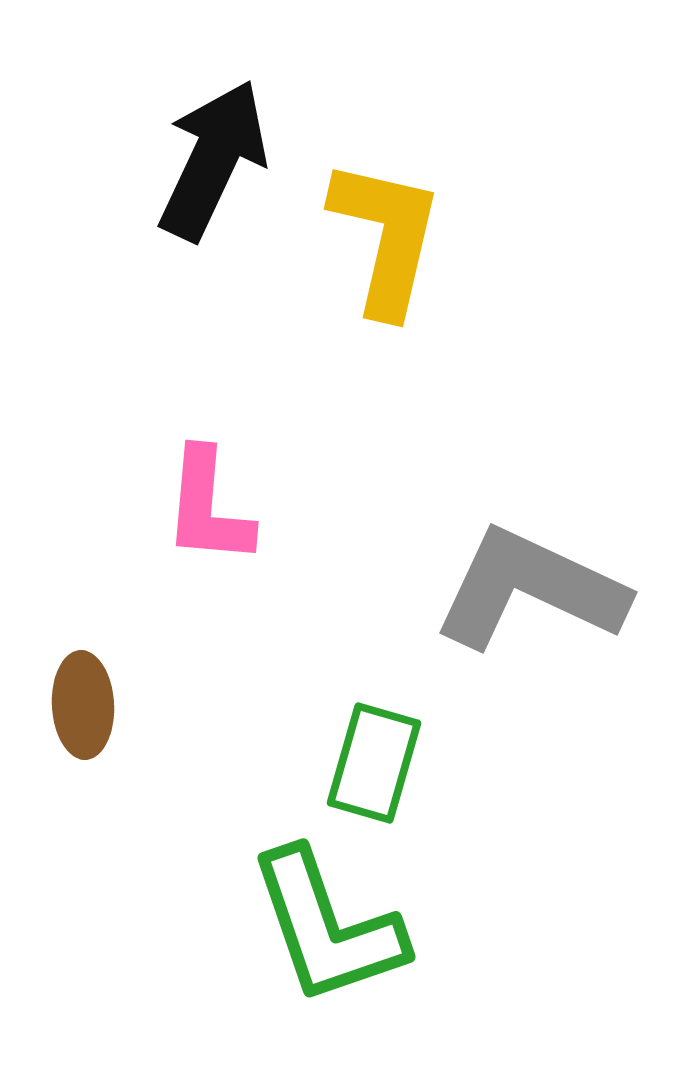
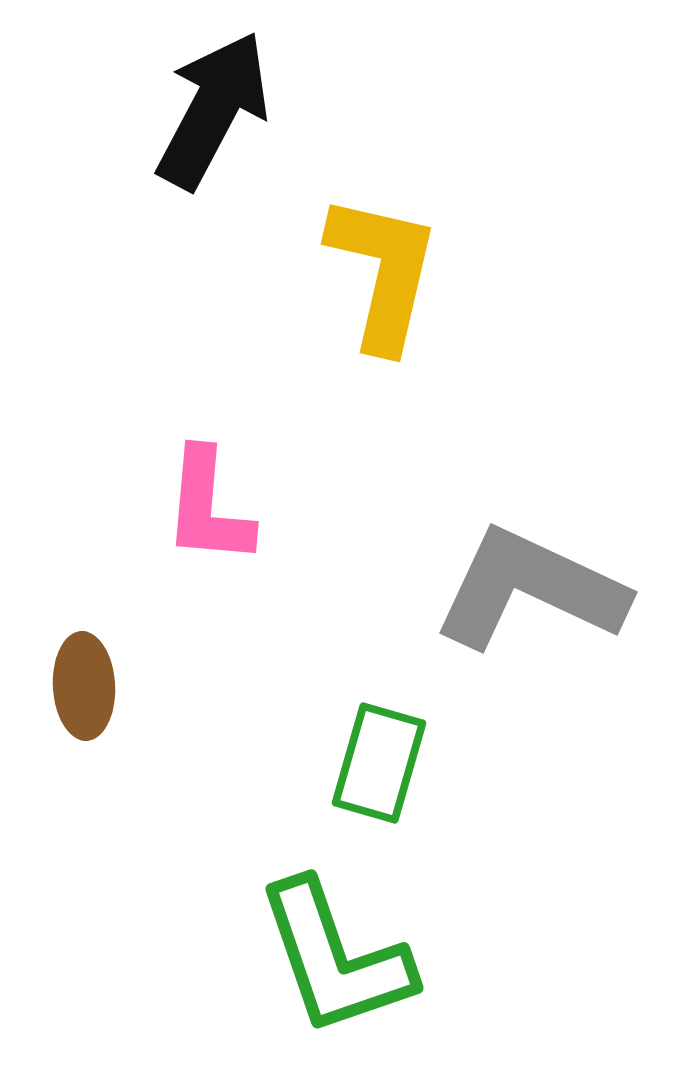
black arrow: moved 50 px up; rotated 3 degrees clockwise
yellow L-shape: moved 3 px left, 35 px down
brown ellipse: moved 1 px right, 19 px up
green rectangle: moved 5 px right
green L-shape: moved 8 px right, 31 px down
